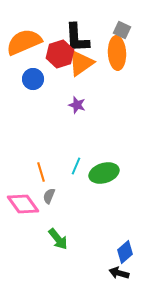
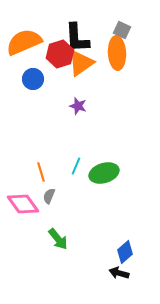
purple star: moved 1 px right, 1 px down
